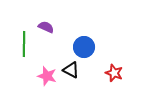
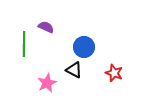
black triangle: moved 3 px right
pink star: moved 7 px down; rotated 30 degrees clockwise
